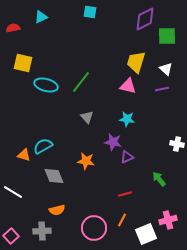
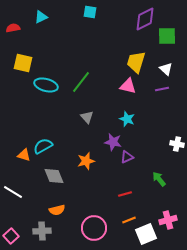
cyan star: rotated 14 degrees clockwise
orange star: rotated 24 degrees counterclockwise
orange line: moved 7 px right; rotated 40 degrees clockwise
